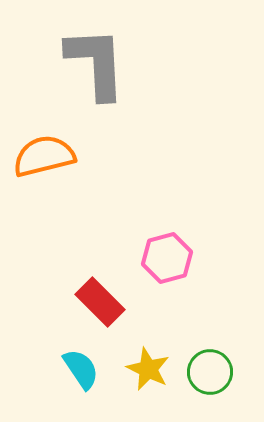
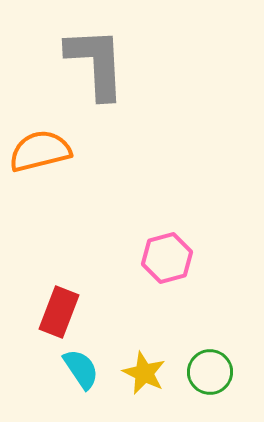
orange semicircle: moved 4 px left, 5 px up
red rectangle: moved 41 px left, 10 px down; rotated 66 degrees clockwise
yellow star: moved 4 px left, 4 px down
